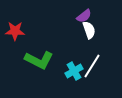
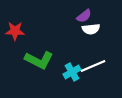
white semicircle: moved 2 px right, 1 px up; rotated 102 degrees clockwise
white line: moved 1 px right; rotated 35 degrees clockwise
cyan cross: moved 2 px left, 1 px down
